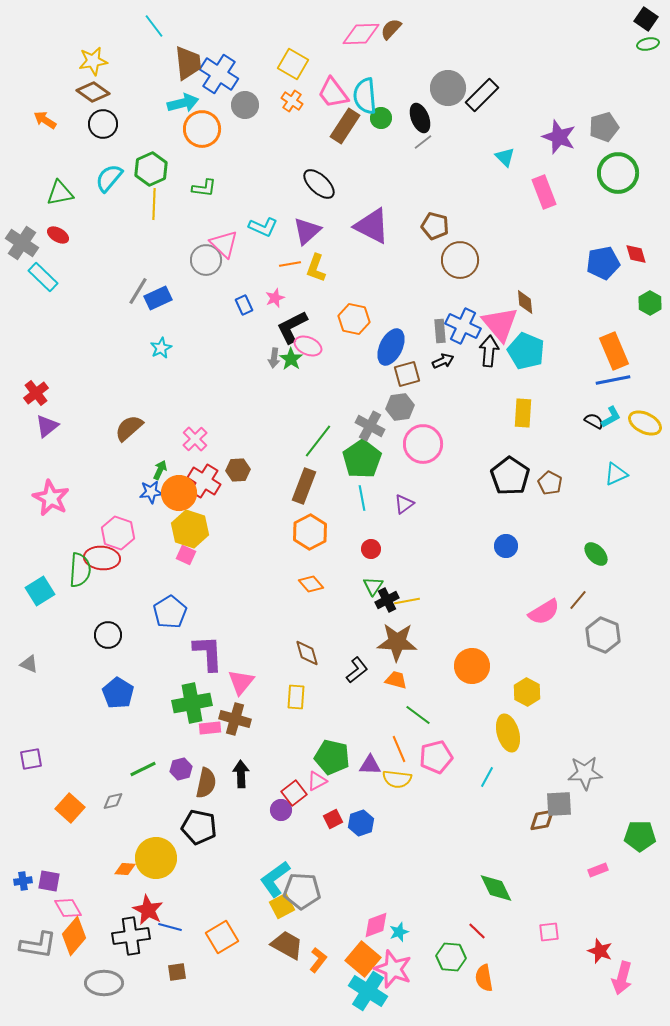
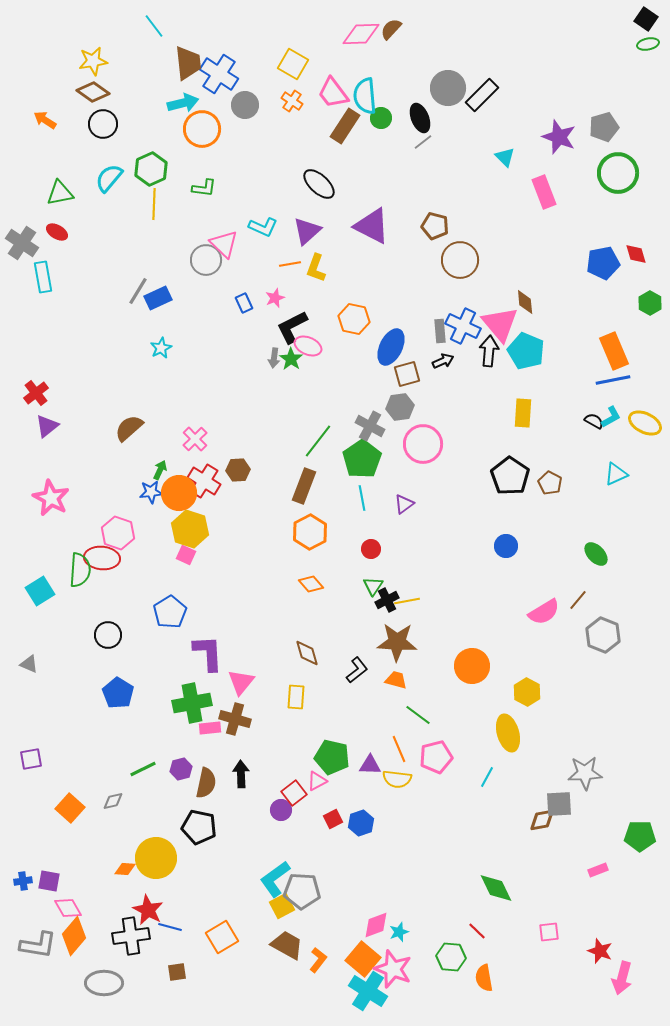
red ellipse at (58, 235): moved 1 px left, 3 px up
cyan rectangle at (43, 277): rotated 36 degrees clockwise
blue rectangle at (244, 305): moved 2 px up
